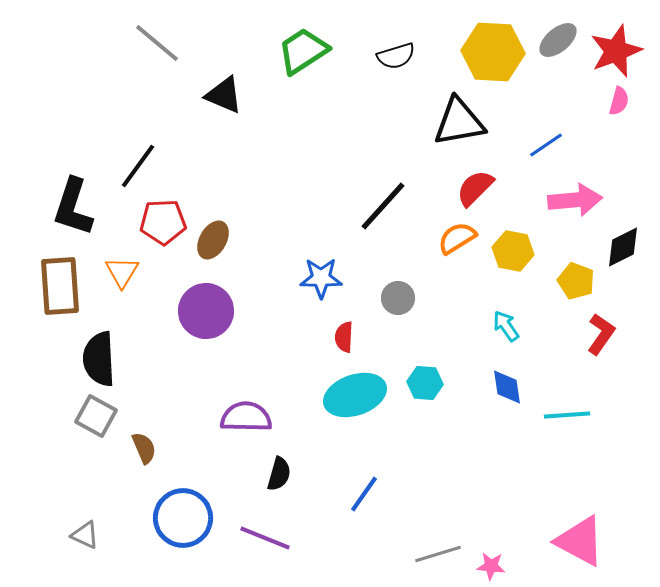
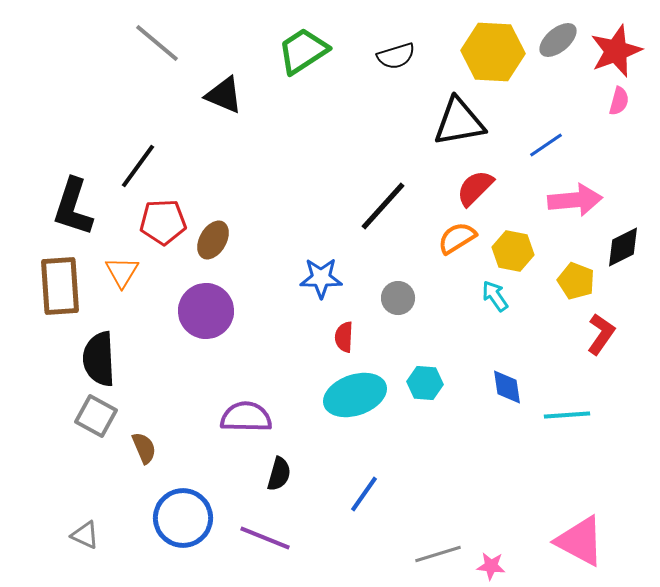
cyan arrow at (506, 326): moved 11 px left, 30 px up
